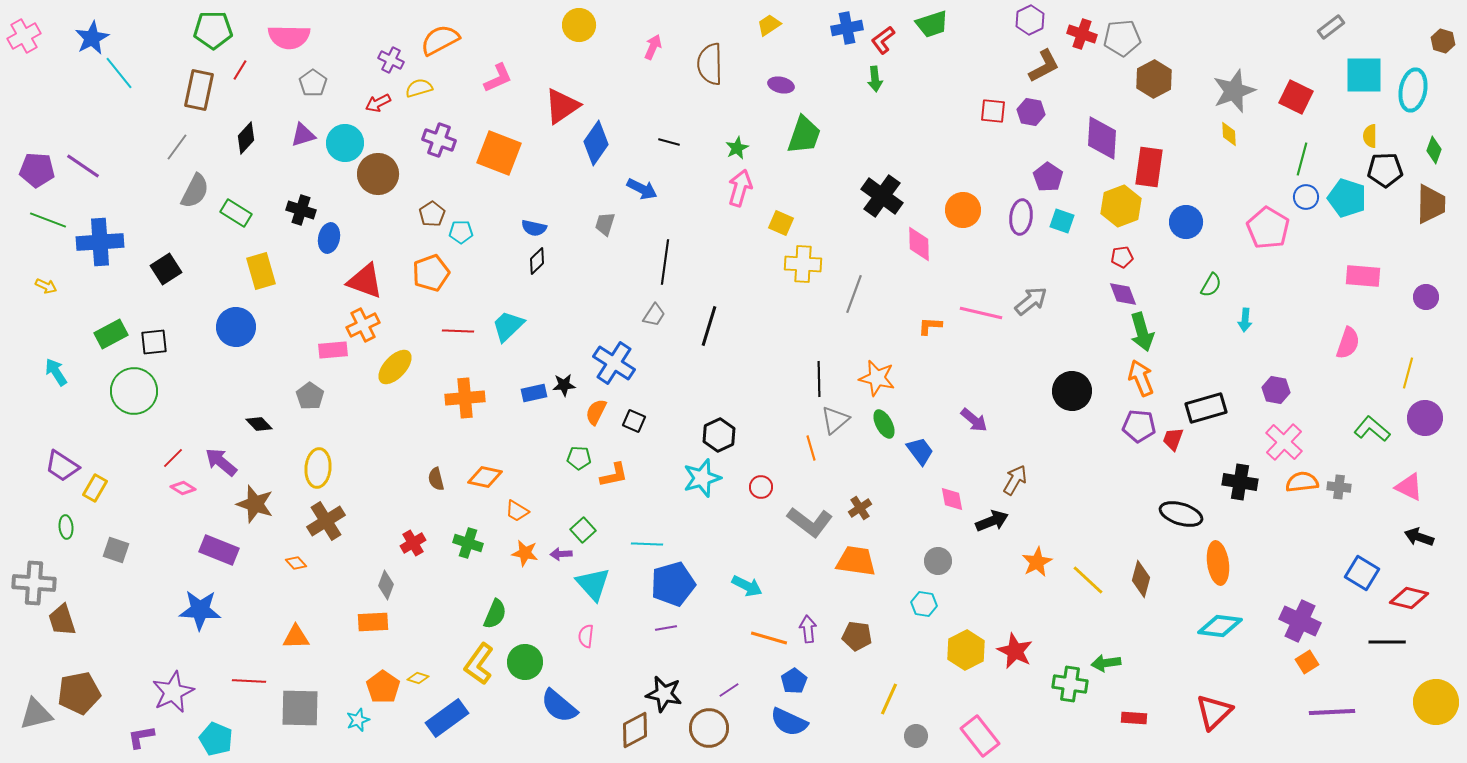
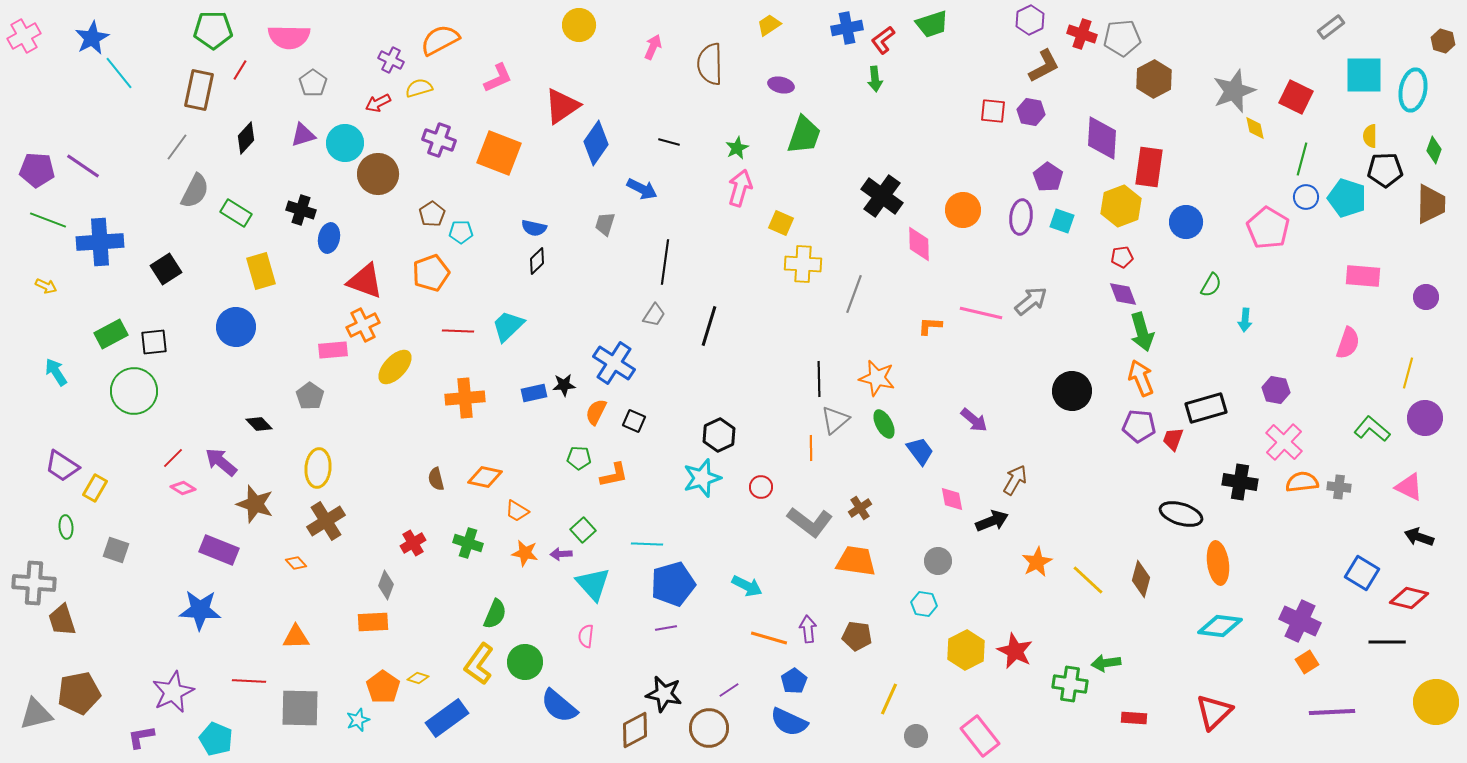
yellow diamond at (1229, 134): moved 26 px right, 6 px up; rotated 10 degrees counterclockwise
orange line at (811, 448): rotated 15 degrees clockwise
